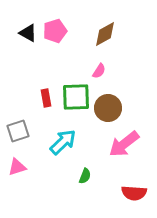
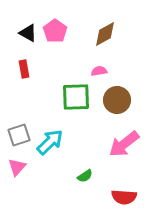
pink pentagon: rotated 20 degrees counterclockwise
pink semicircle: rotated 133 degrees counterclockwise
red rectangle: moved 22 px left, 29 px up
brown circle: moved 9 px right, 8 px up
gray square: moved 1 px right, 4 px down
cyan arrow: moved 13 px left
pink triangle: rotated 30 degrees counterclockwise
green semicircle: rotated 35 degrees clockwise
red semicircle: moved 10 px left, 4 px down
